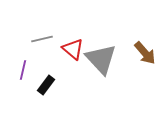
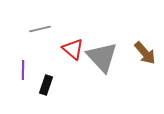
gray line: moved 2 px left, 10 px up
gray triangle: moved 1 px right, 2 px up
purple line: rotated 12 degrees counterclockwise
black rectangle: rotated 18 degrees counterclockwise
